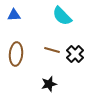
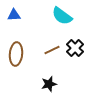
cyan semicircle: rotated 10 degrees counterclockwise
brown line: rotated 42 degrees counterclockwise
black cross: moved 6 px up
